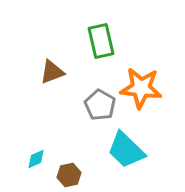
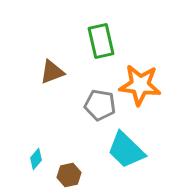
orange star: moved 1 px left, 3 px up
gray pentagon: rotated 20 degrees counterclockwise
cyan diamond: rotated 25 degrees counterclockwise
